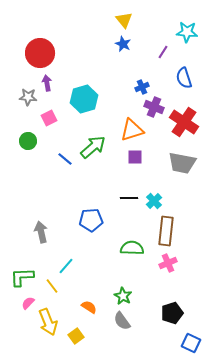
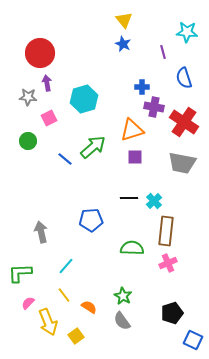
purple line: rotated 48 degrees counterclockwise
blue cross: rotated 24 degrees clockwise
purple cross: rotated 12 degrees counterclockwise
green L-shape: moved 2 px left, 4 px up
yellow line: moved 12 px right, 9 px down
blue square: moved 2 px right, 3 px up
